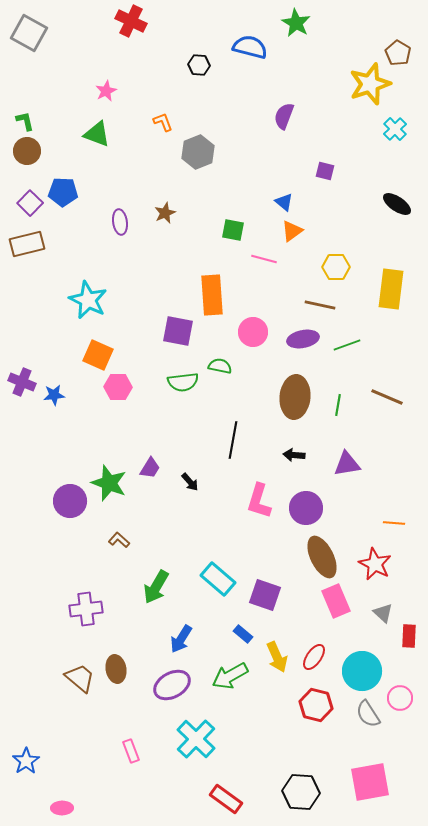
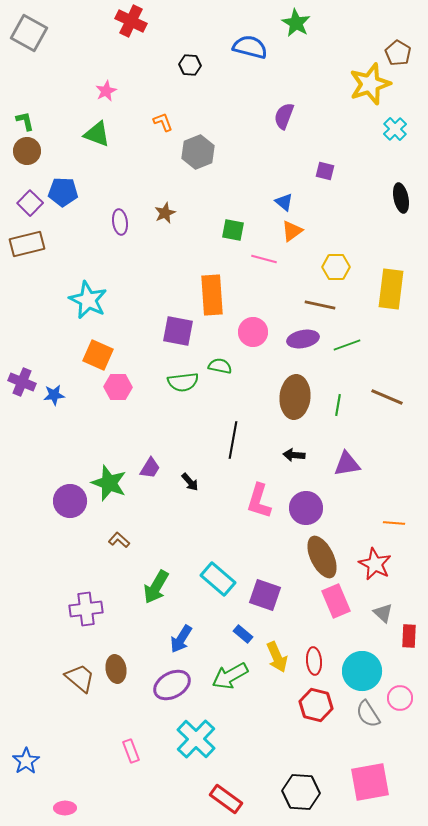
black hexagon at (199, 65): moved 9 px left
black ellipse at (397, 204): moved 4 px right, 6 px up; rotated 44 degrees clockwise
red ellipse at (314, 657): moved 4 px down; rotated 40 degrees counterclockwise
pink ellipse at (62, 808): moved 3 px right
